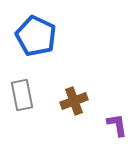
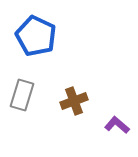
gray rectangle: rotated 28 degrees clockwise
purple L-shape: rotated 40 degrees counterclockwise
